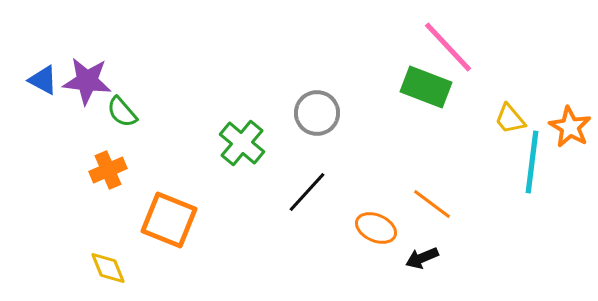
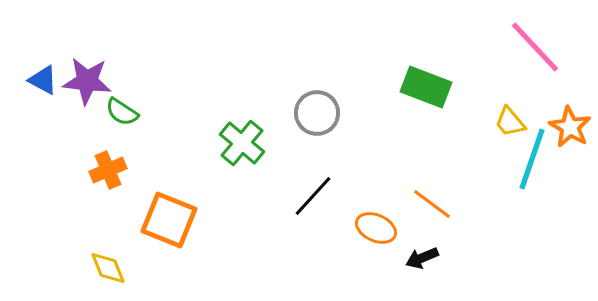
pink line: moved 87 px right
green semicircle: rotated 16 degrees counterclockwise
yellow trapezoid: moved 3 px down
cyan line: moved 3 px up; rotated 12 degrees clockwise
black line: moved 6 px right, 4 px down
